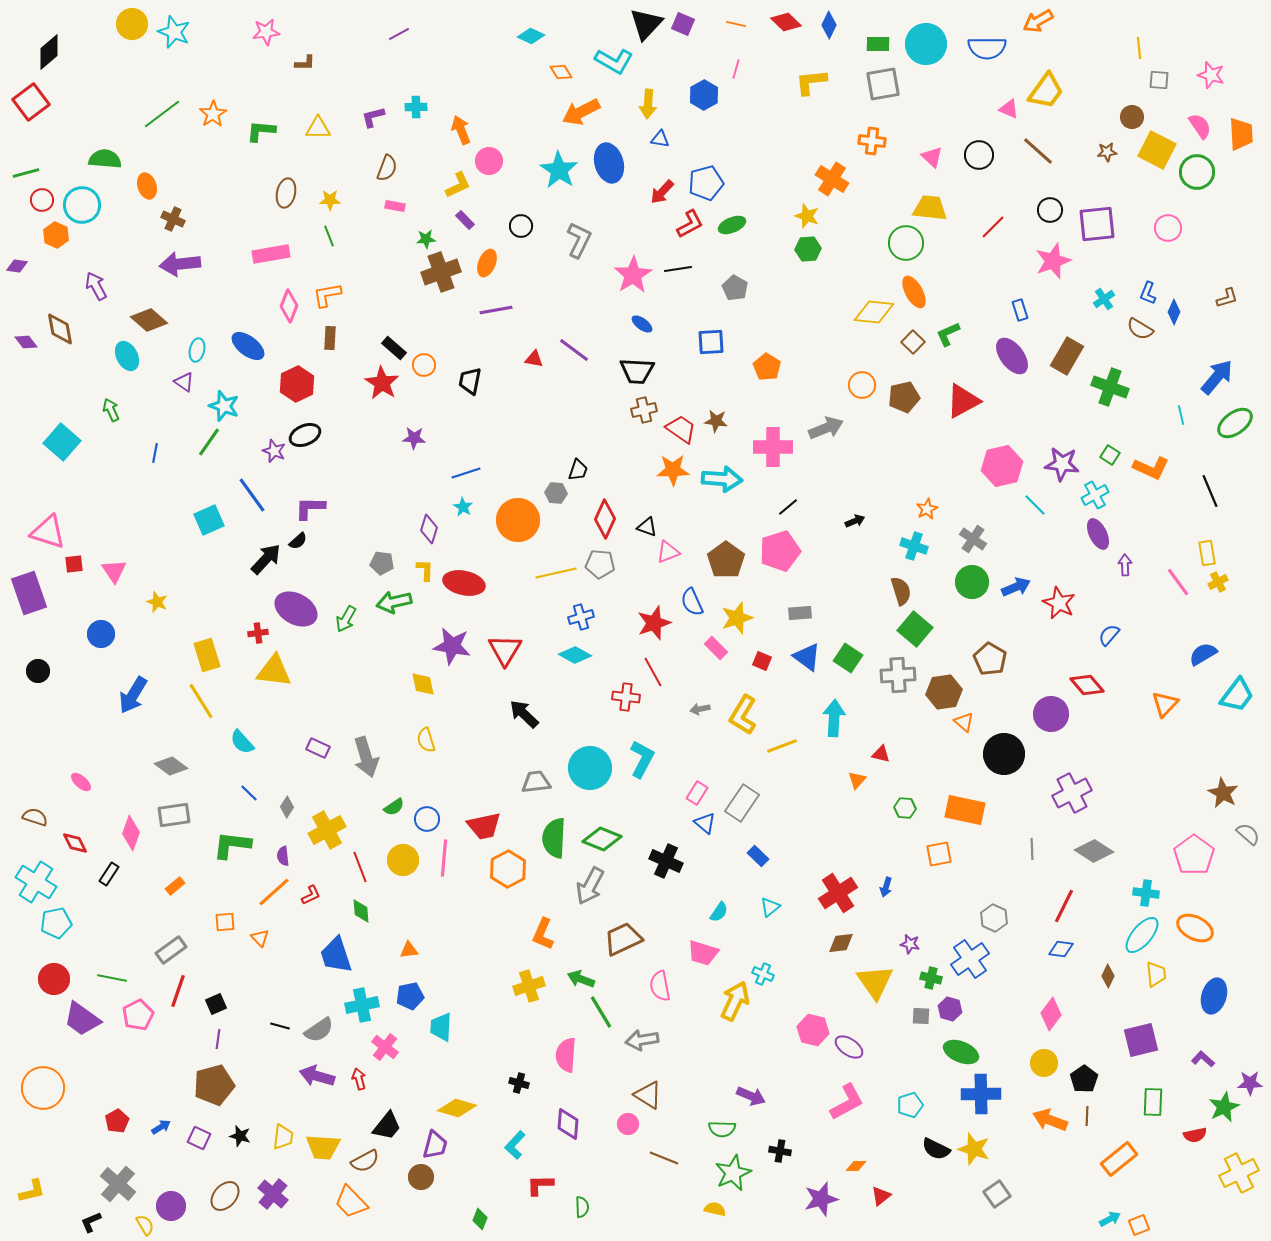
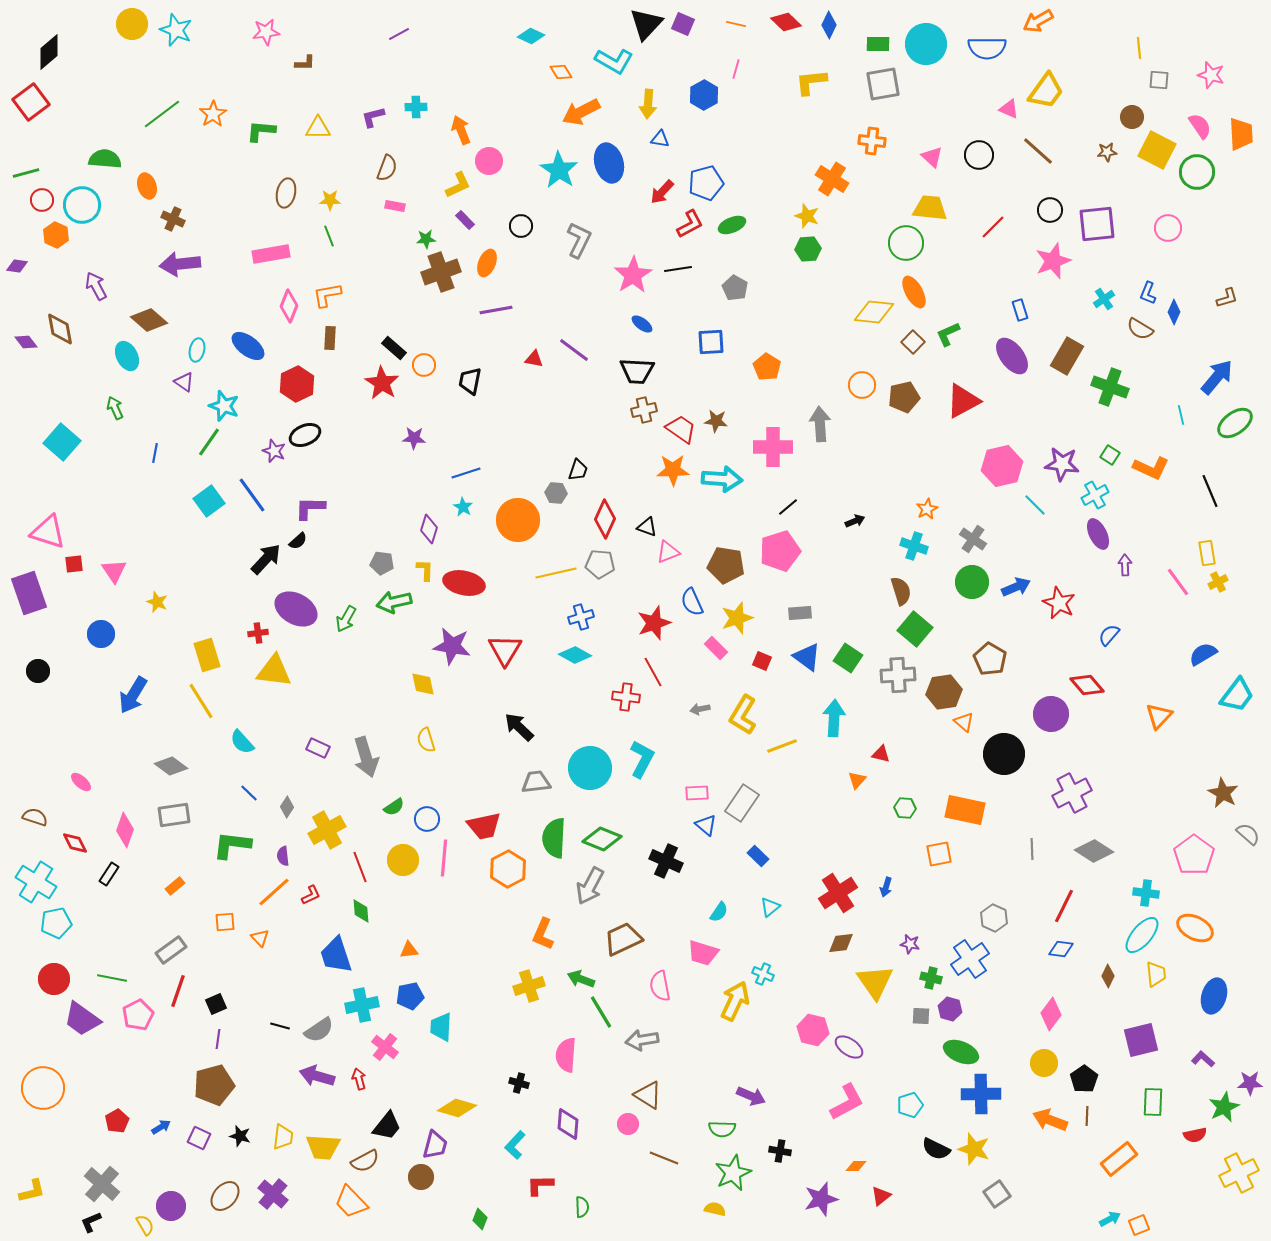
cyan star at (174, 32): moved 2 px right, 2 px up
green arrow at (111, 410): moved 4 px right, 2 px up
gray arrow at (826, 428): moved 6 px left, 4 px up; rotated 72 degrees counterclockwise
cyan square at (209, 520): moved 19 px up; rotated 12 degrees counterclockwise
brown pentagon at (726, 560): moved 5 px down; rotated 27 degrees counterclockwise
orange triangle at (1165, 704): moved 6 px left, 12 px down
black arrow at (524, 714): moved 5 px left, 13 px down
pink rectangle at (697, 793): rotated 55 degrees clockwise
blue triangle at (705, 823): moved 1 px right, 2 px down
pink diamond at (131, 833): moved 6 px left, 3 px up
gray cross at (118, 1184): moved 16 px left
